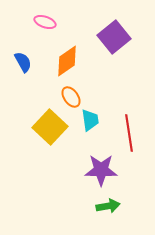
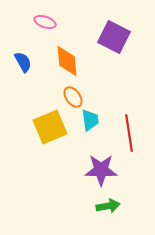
purple square: rotated 24 degrees counterclockwise
orange diamond: rotated 60 degrees counterclockwise
orange ellipse: moved 2 px right
yellow square: rotated 24 degrees clockwise
